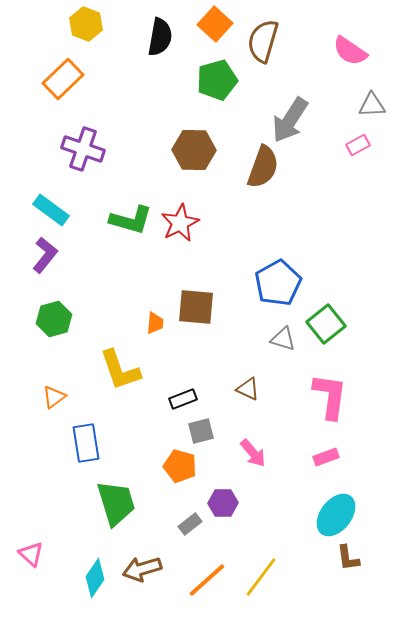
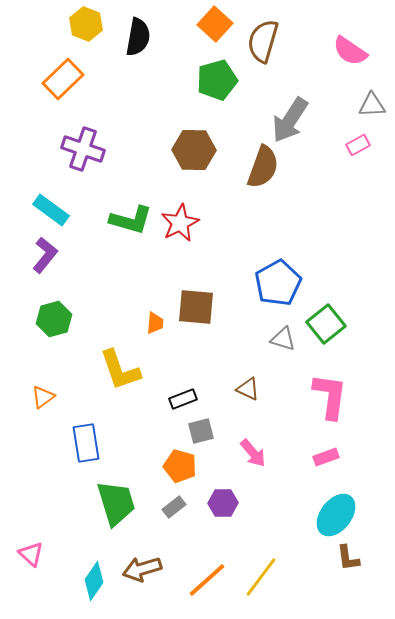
black semicircle at (160, 37): moved 22 px left
orange triangle at (54, 397): moved 11 px left
gray rectangle at (190, 524): moved 16 px left, 17 px up
cyan diamond at (95, 578): moved 1 px left, 3 px down
